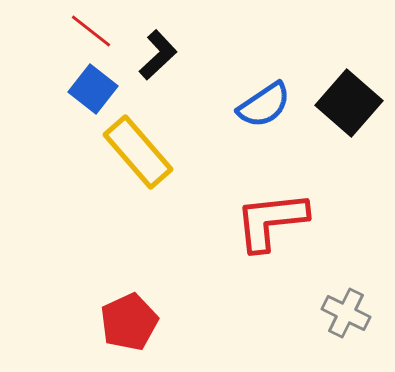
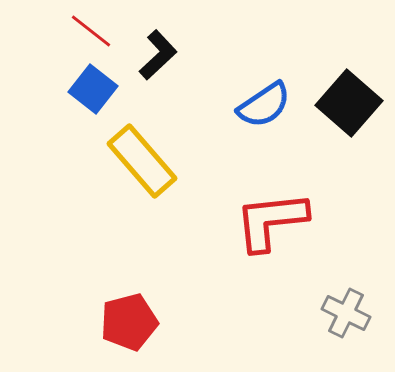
yellow rectangle: moved 4 px right, 9 px down
red pentagon: rotated 10 degrees clockwise
